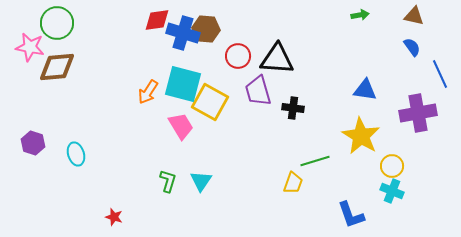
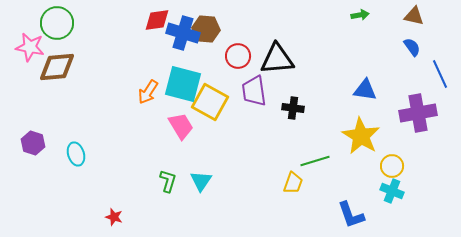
black triangle: rotated 9 degrees counterclockwise
purple trapezoid: moved 4 px left; rotated 8 degrees clockwise
